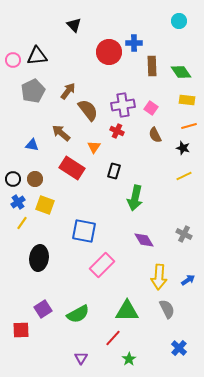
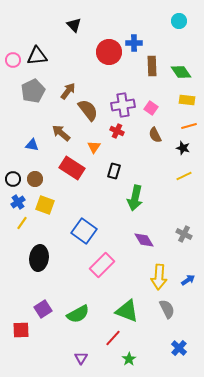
blue square at (84, 231): rotated 25 degrees clockwise
green triangle at (127, 311): rotated 20 degrees clockwise
